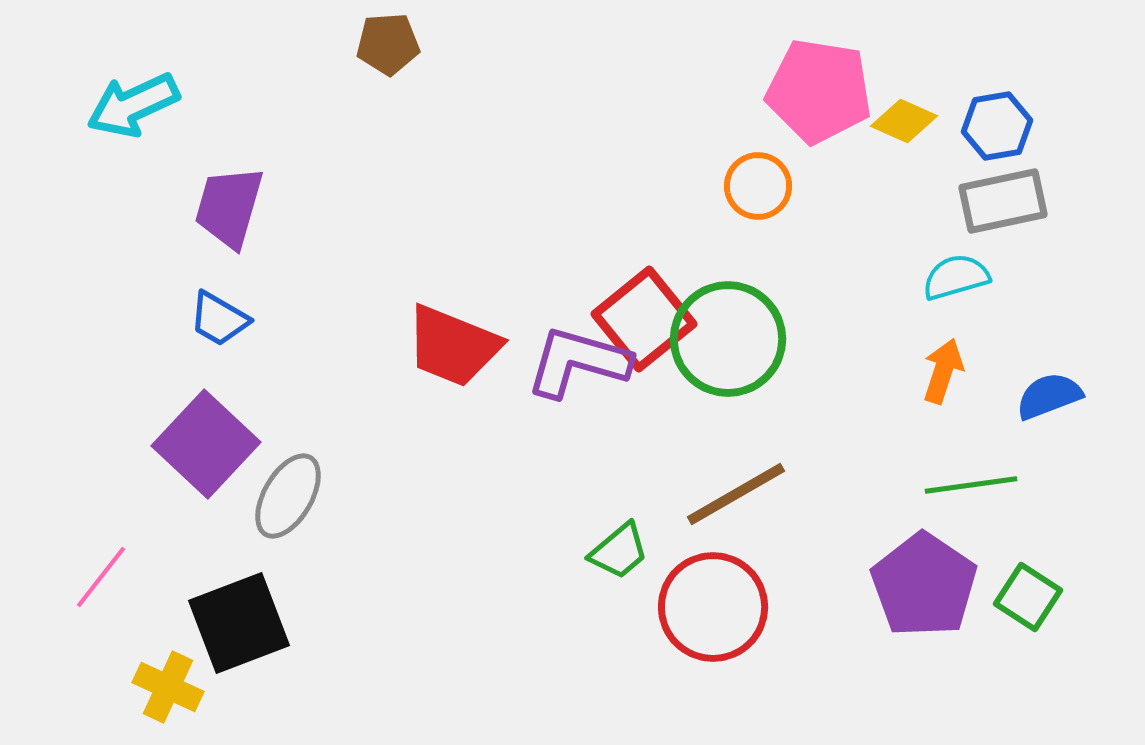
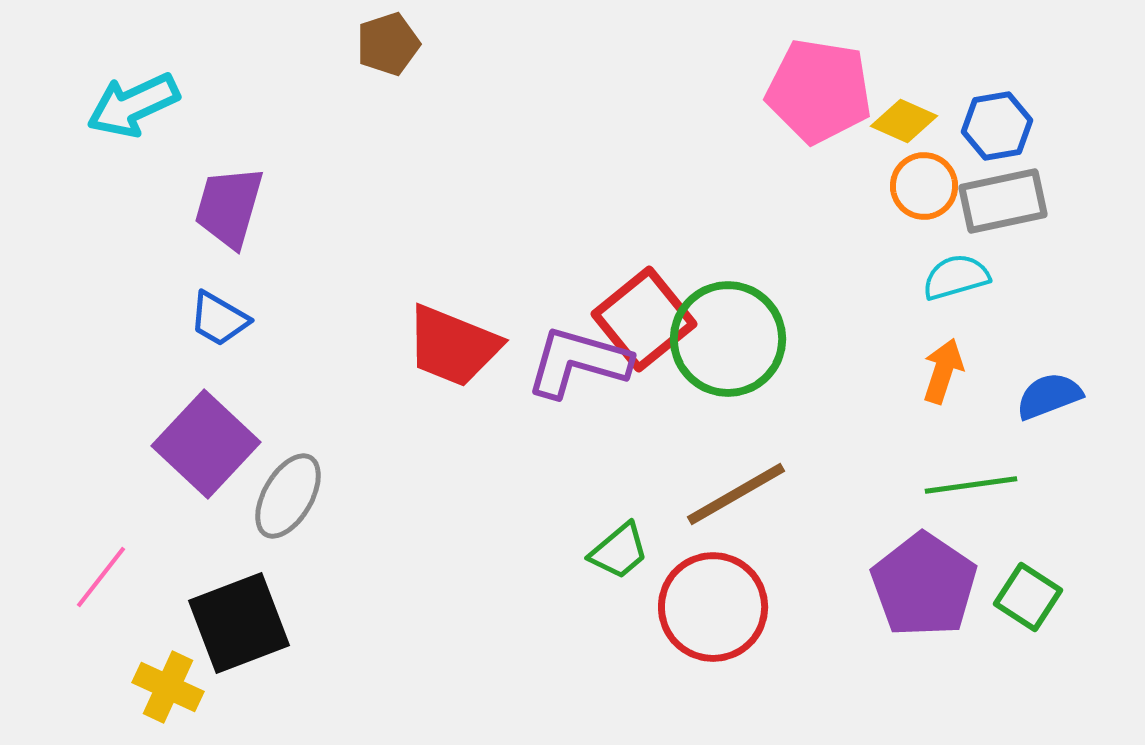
brown pentagon: rotated 14 degrees counterclockwise
orange circle: moved 166 px right
